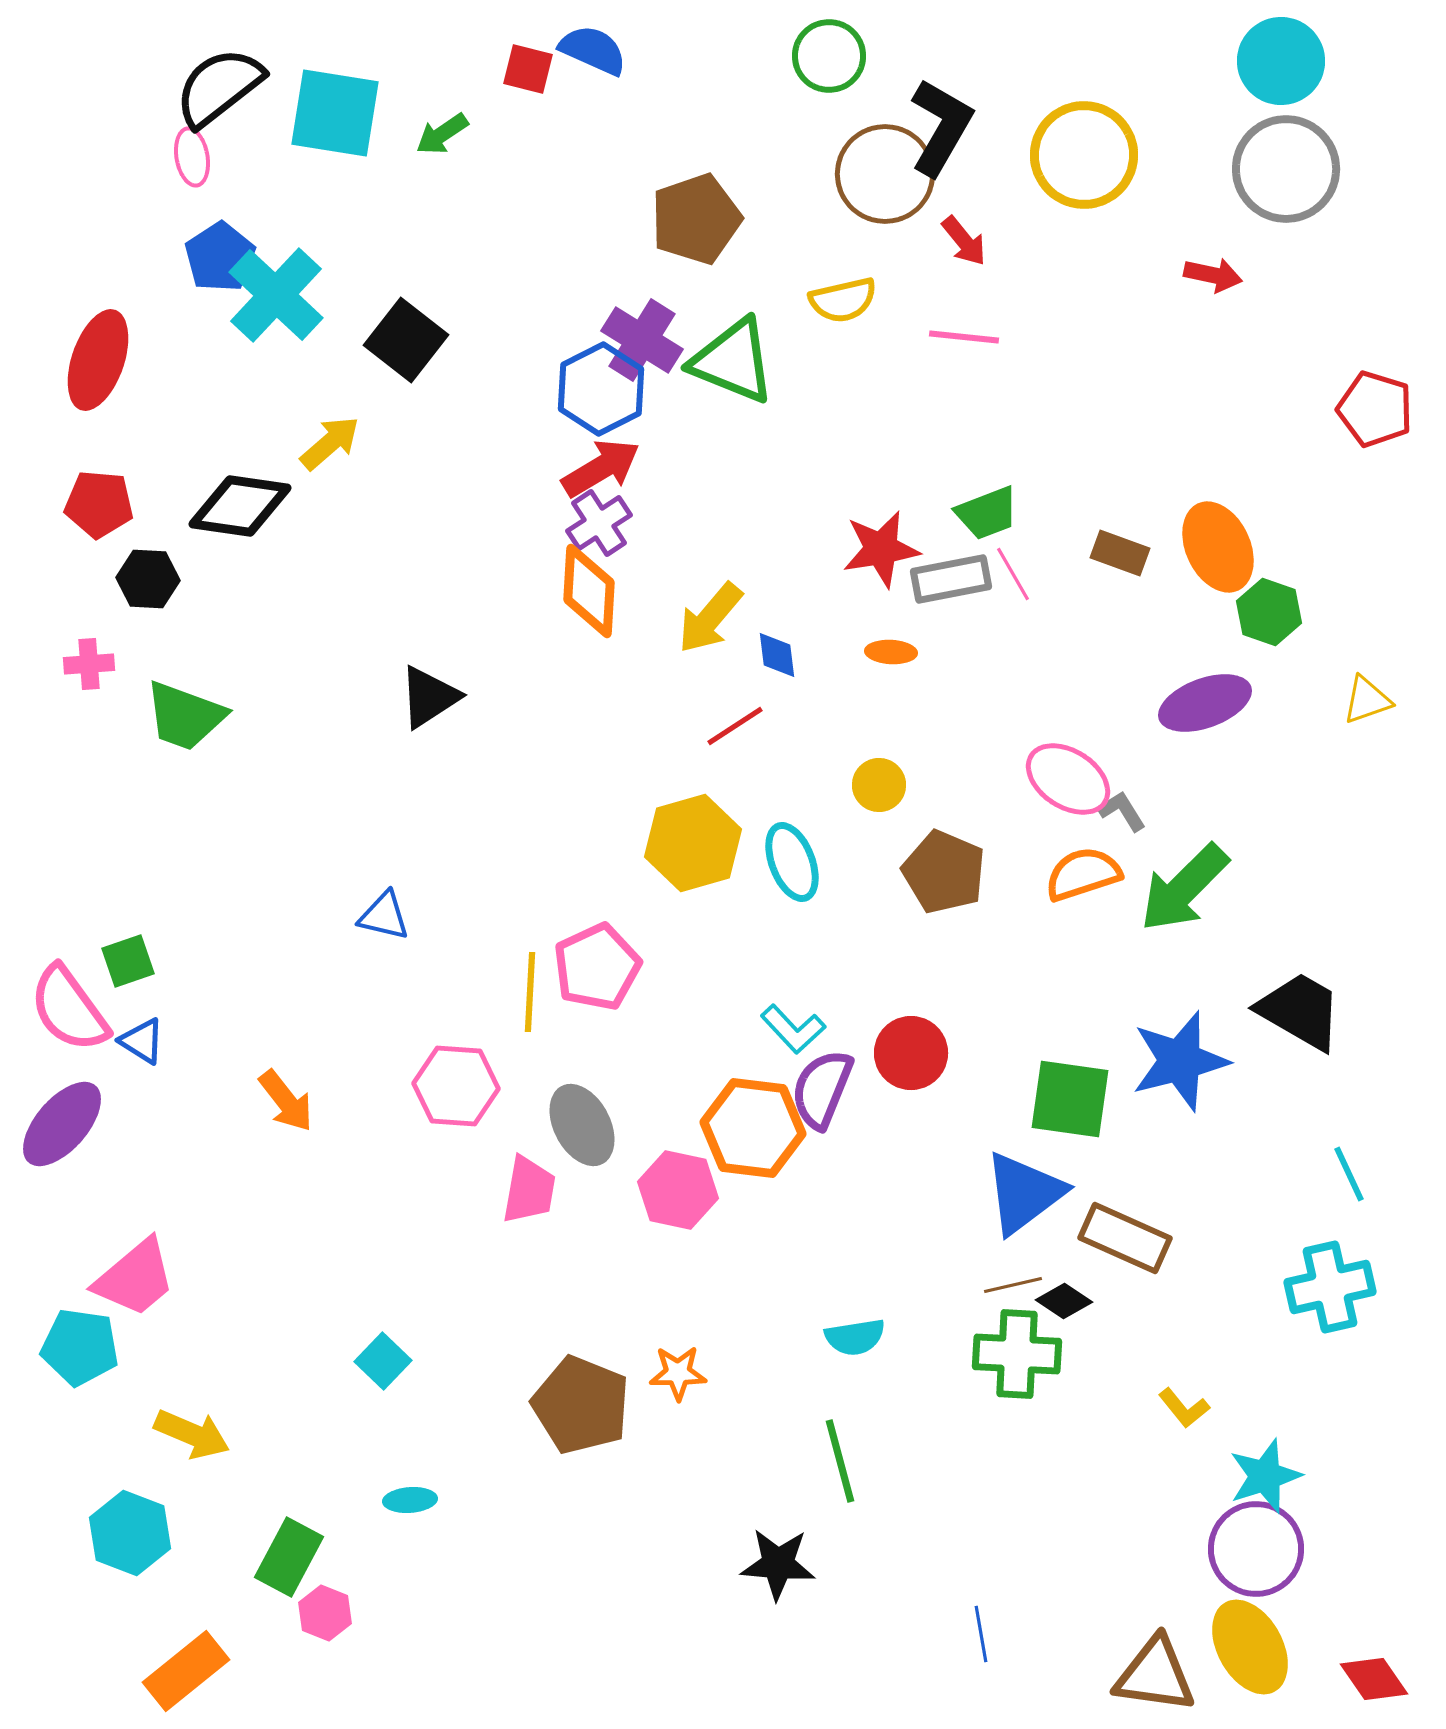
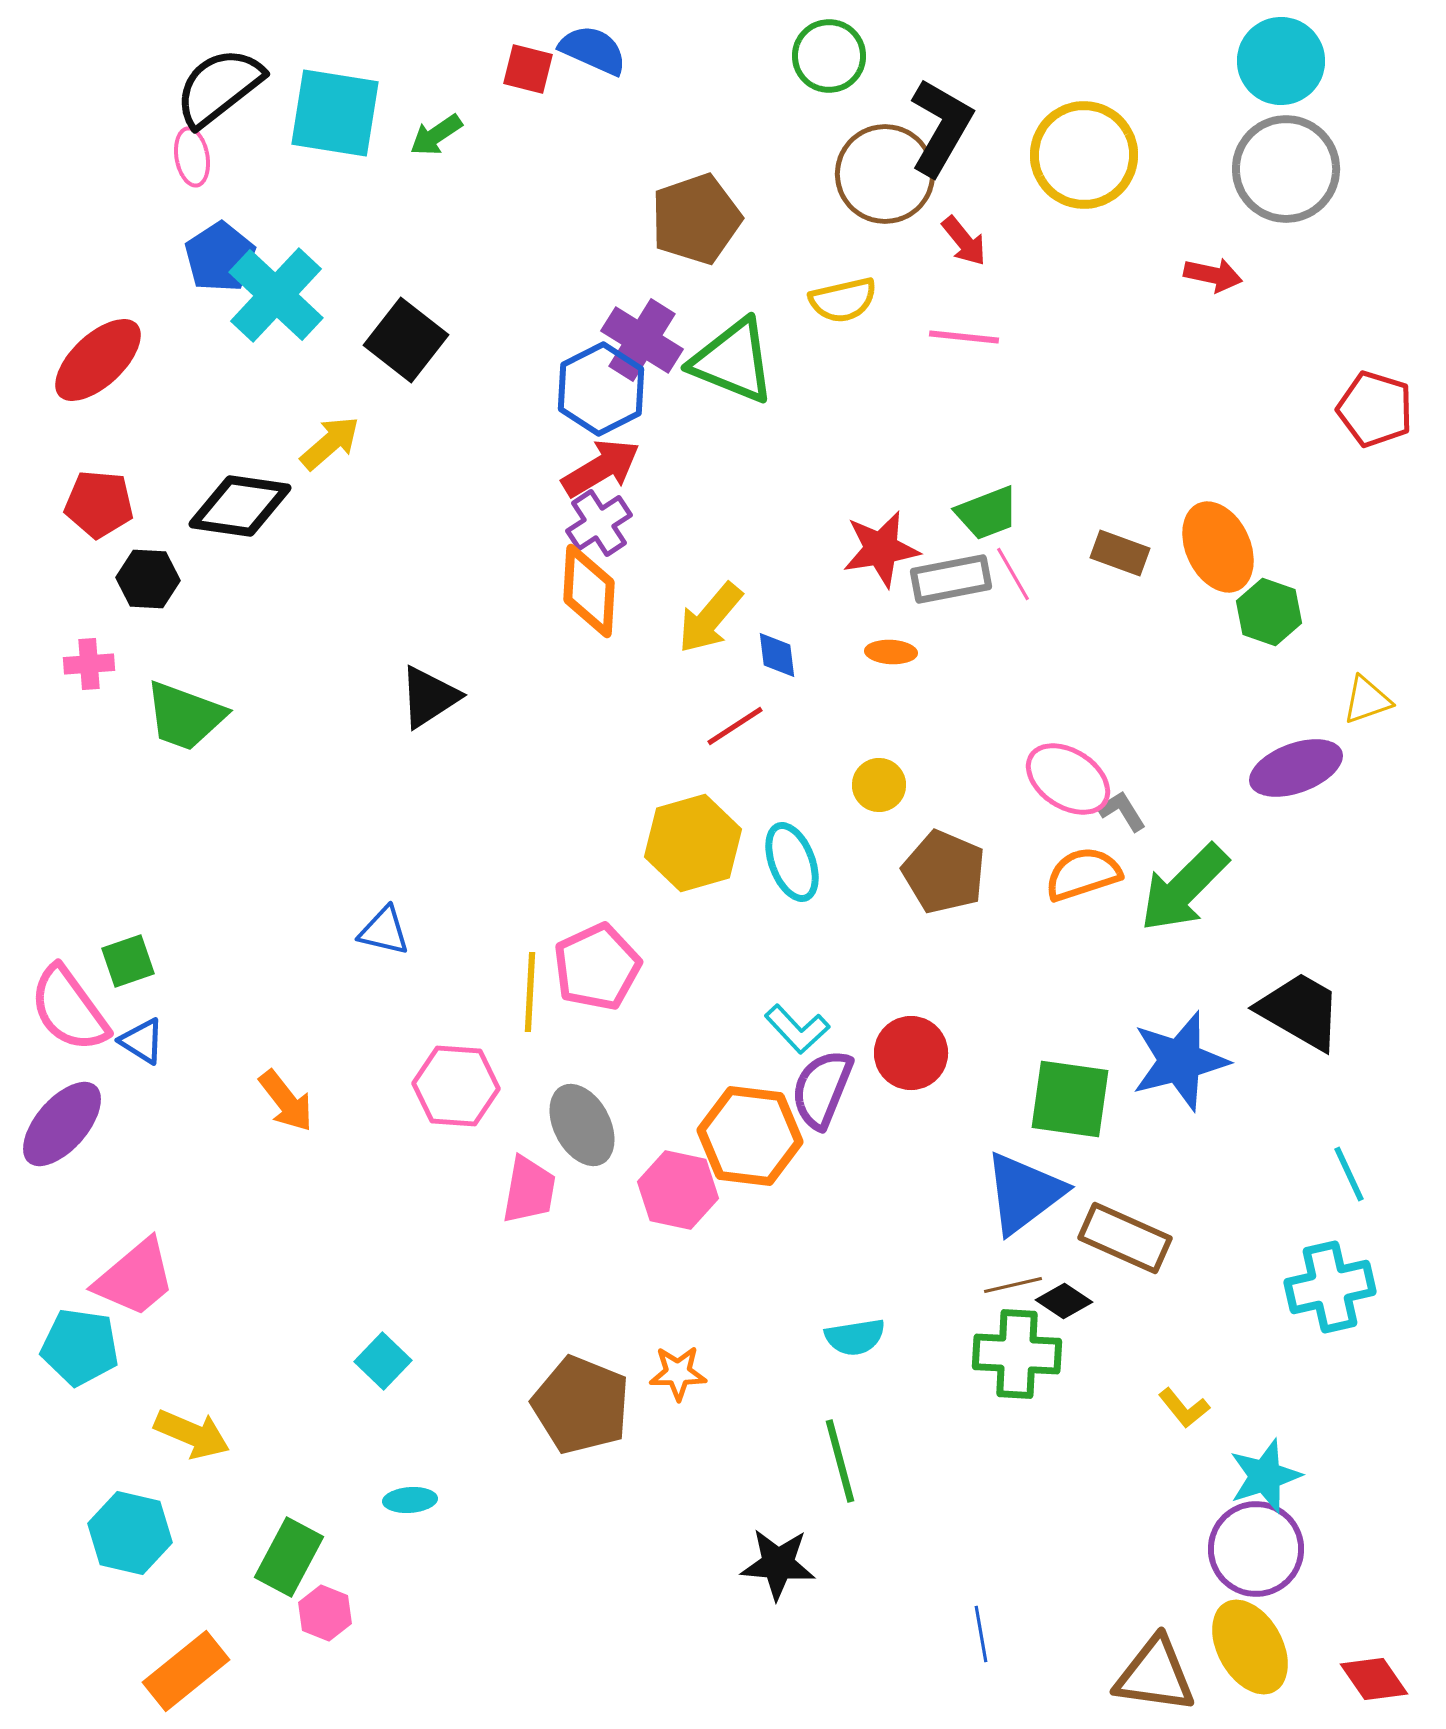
green arrow at (442, 134): moved 6 px left, 1 px down
red ellipse at (98, 360): rotated 28 degrees clockwise
purple ellipse at (1205, 703): moved 91 px right, 65 px down
blue triangle at (384, 916): moved 15 px down
cyan L-shape at (793, 1029): moved 4 px right
orange hexagon at (753, 1128): moved 3 px left, 8 px down
cyan hexagon at (130, 1533): rotated 8 degrees counterclockwise
